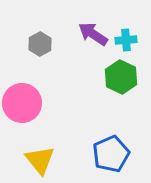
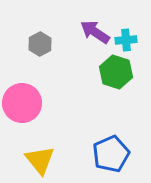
purple arrow: moved 2 px right, 2 px up
green hexagon: moved 5 px left, 5 px up; rotated 8 degrees counterclockwise
